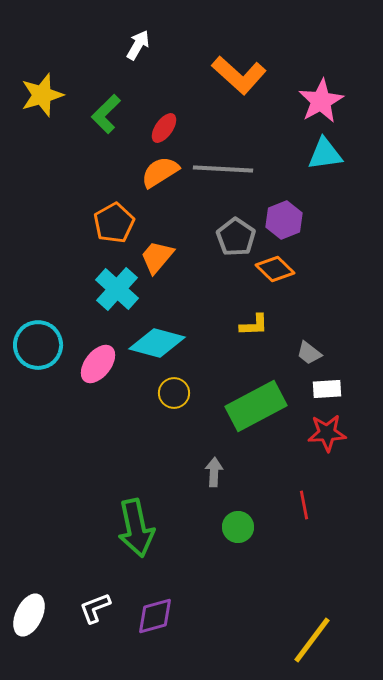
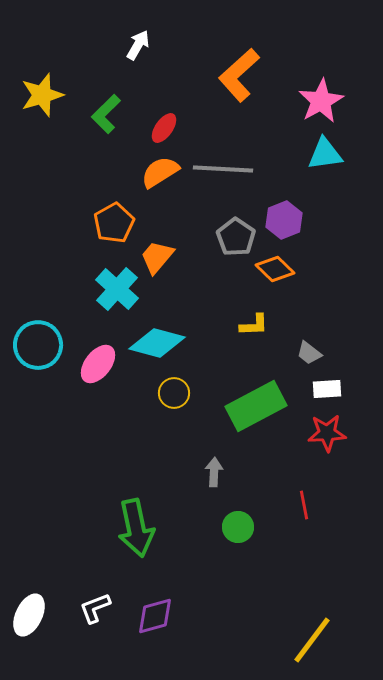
orange L-shape: rotated 96 degrees clockwise
